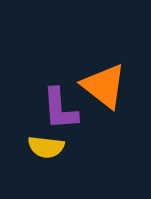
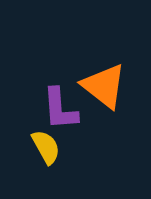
yellow semicircle: rotated 126 degrees counterclockwise
